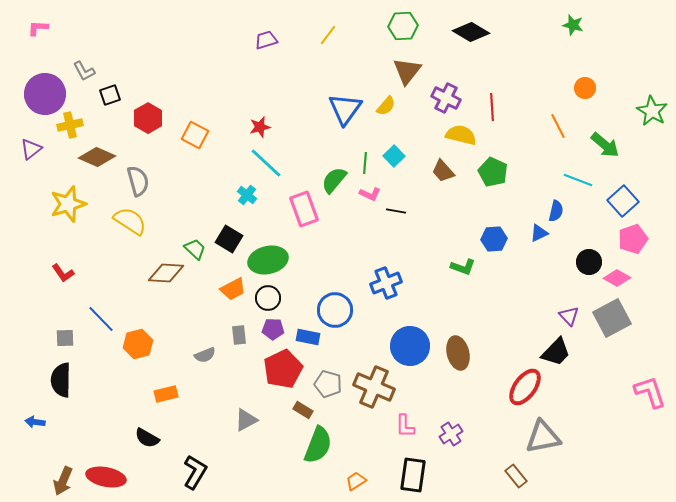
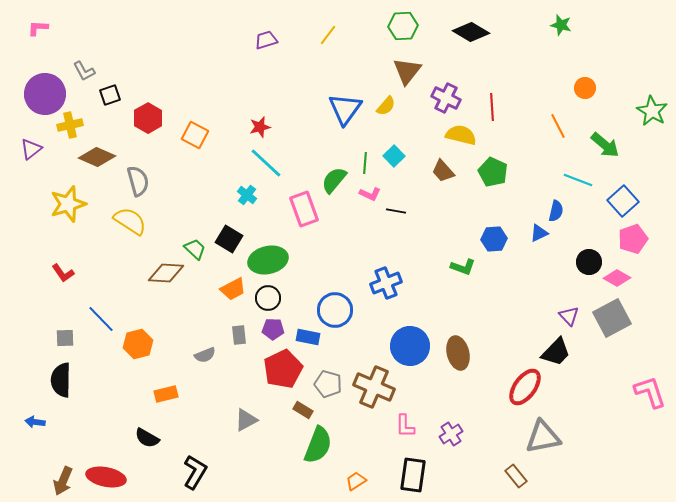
green star at (573, 25): moved 12 px left
